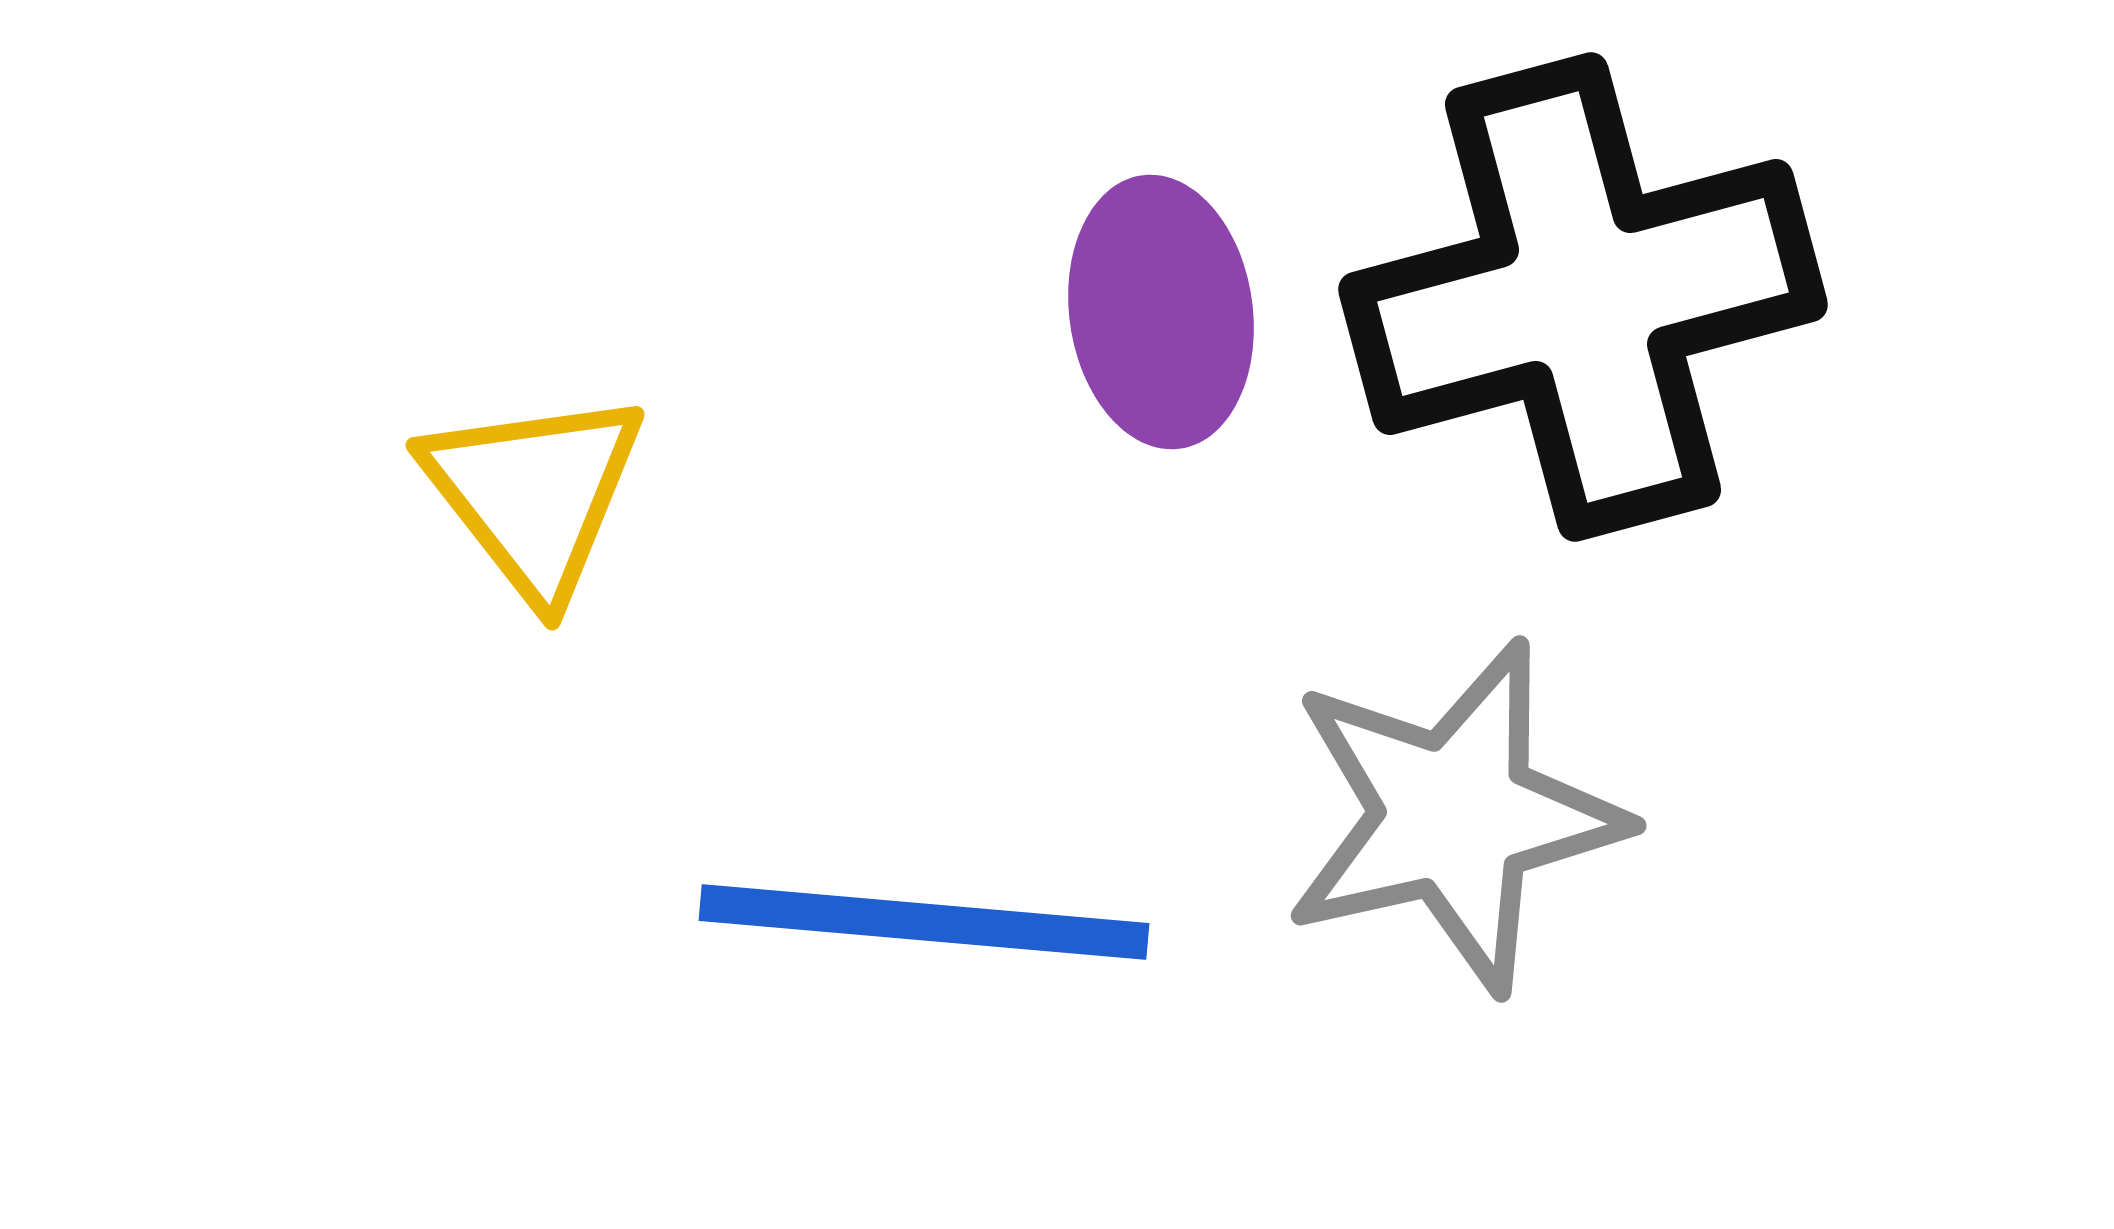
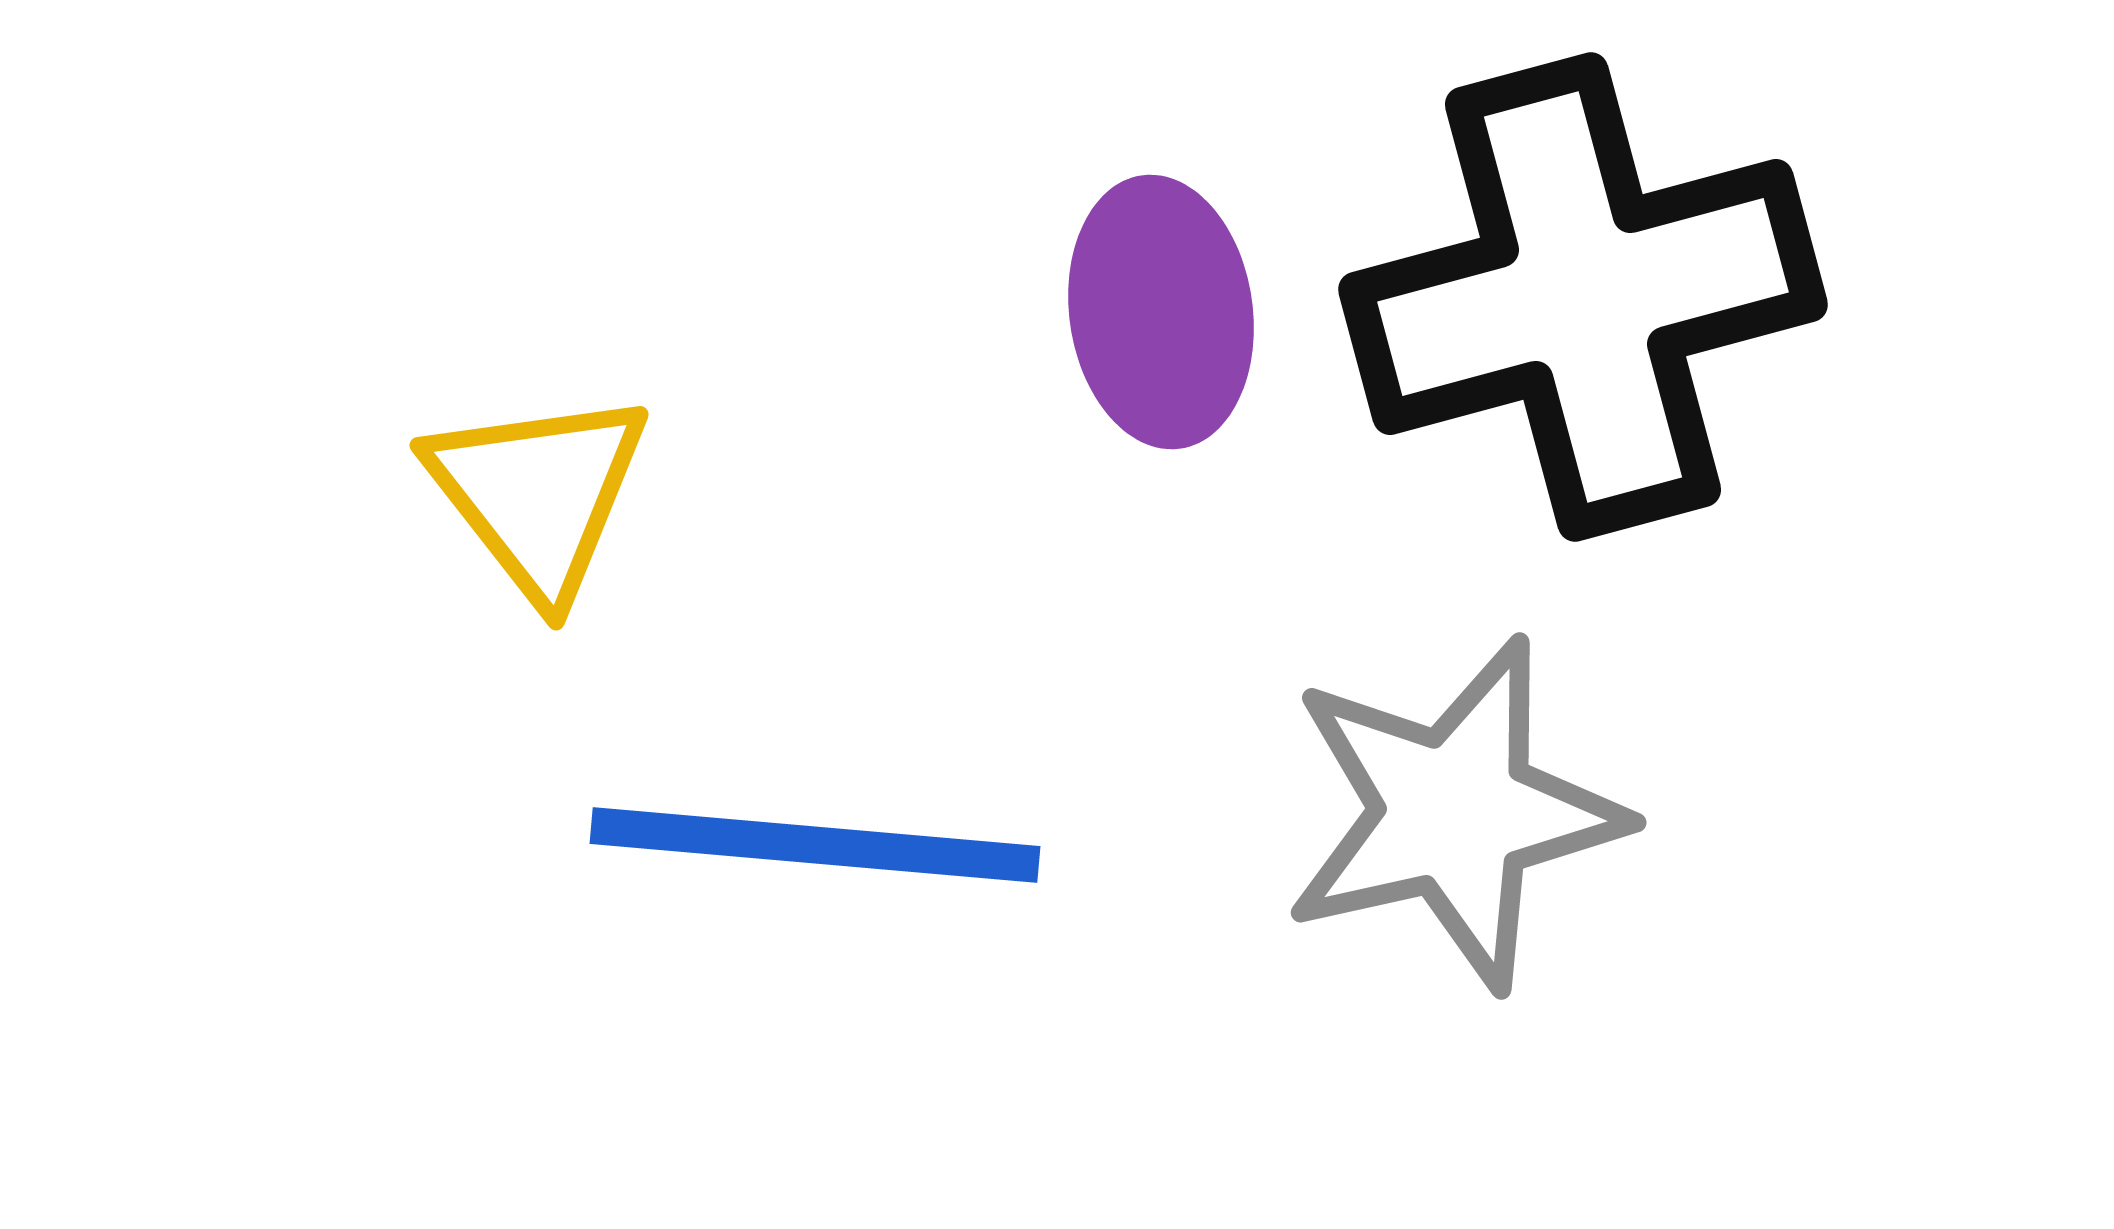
yellow triangle: moved 4 px right
gray star: moved 3 px up
blue line: moved 109 px left, 77 px up
